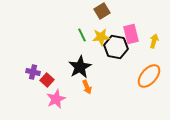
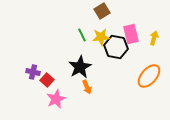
yellow arrow: moved 3 px up
